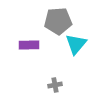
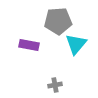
purple rectangle: rotated 12 degrees clockwise
